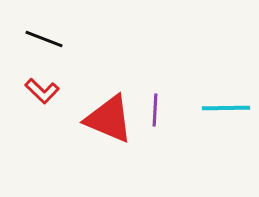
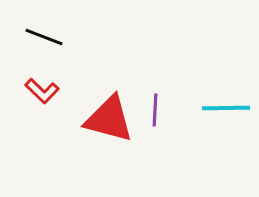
black line: moved 2 px up
red triangle: rotated 8 degrees counterclockwise
